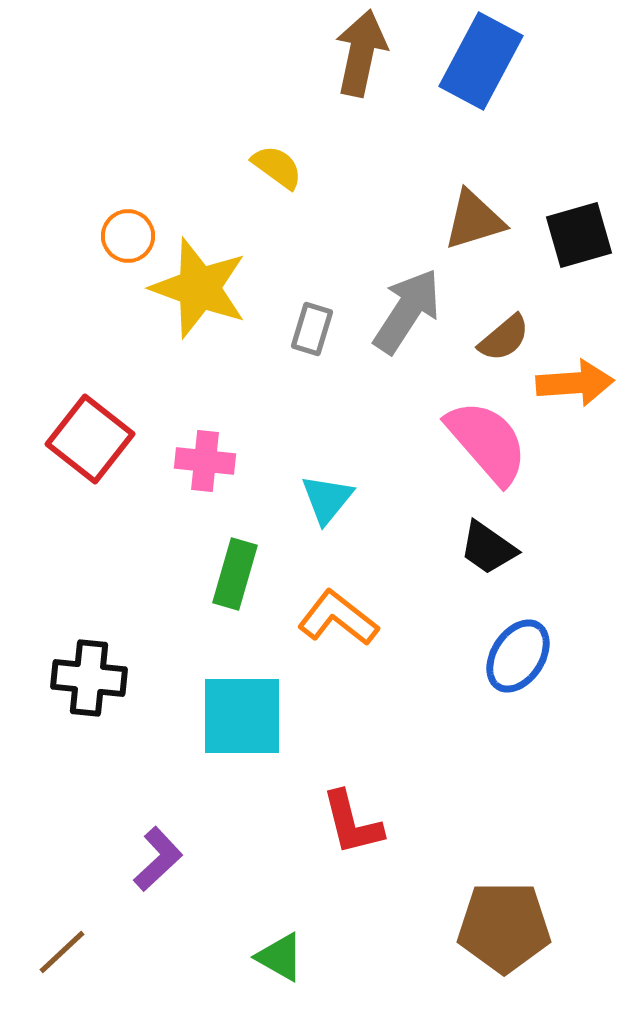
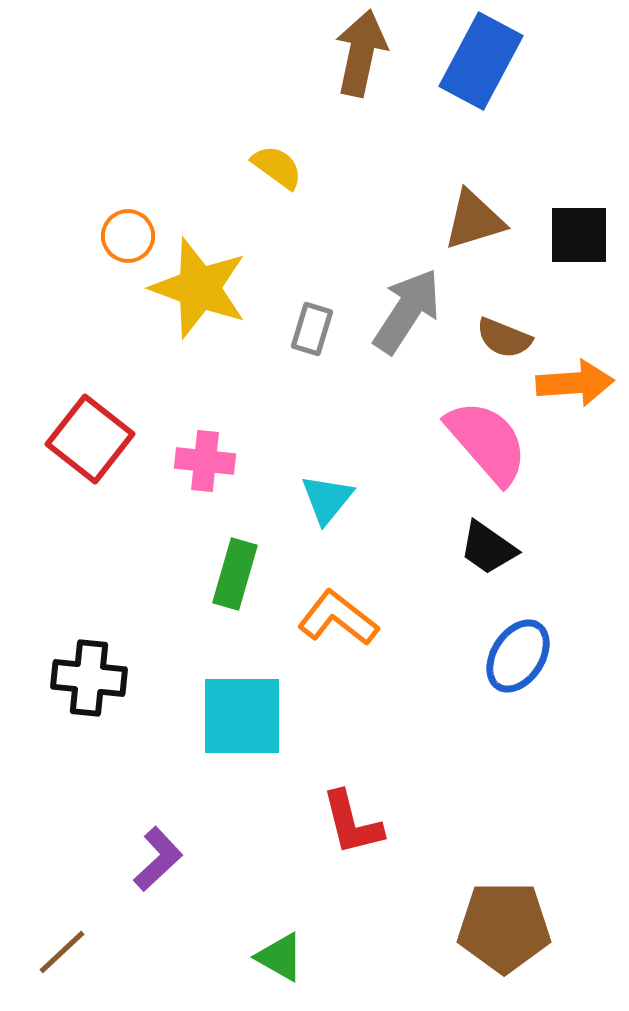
black square: rotated 16 degrees clockwise
brown semicircle: rotated 62 degrees clockwise
